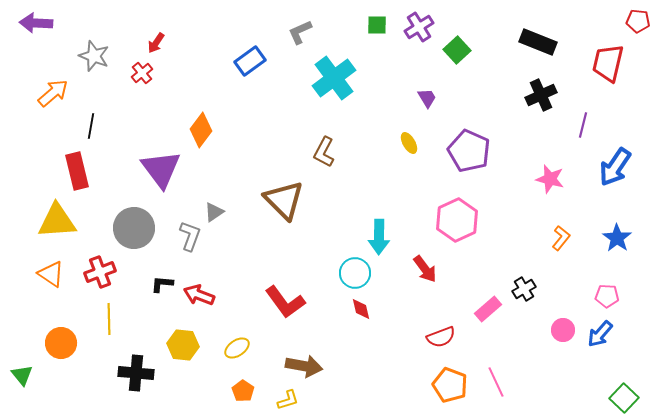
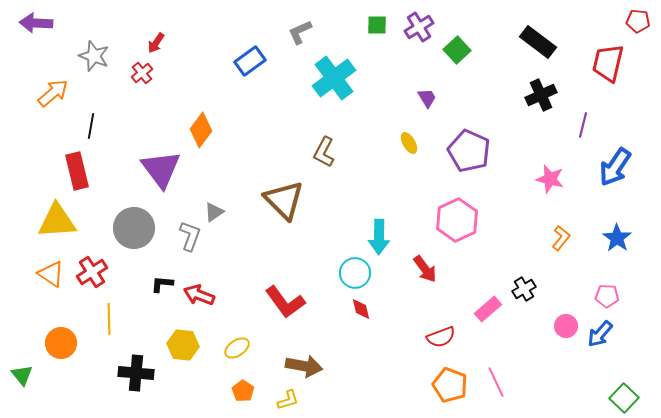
black rectangle at (538, 42): rotated 15 degrees clockwise
red cross at (100, 272): moved 8 px left; rotated 12 degrees counterclockwise
pink circle at (563, 330): moved 3 px right, 4 px up
